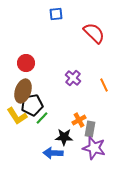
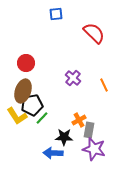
gray rectangle: moved 1 px left, 1 px down
purple star: moved 1 px down
